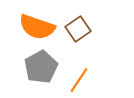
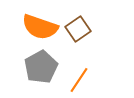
orange semicircle: moved 3 px right
